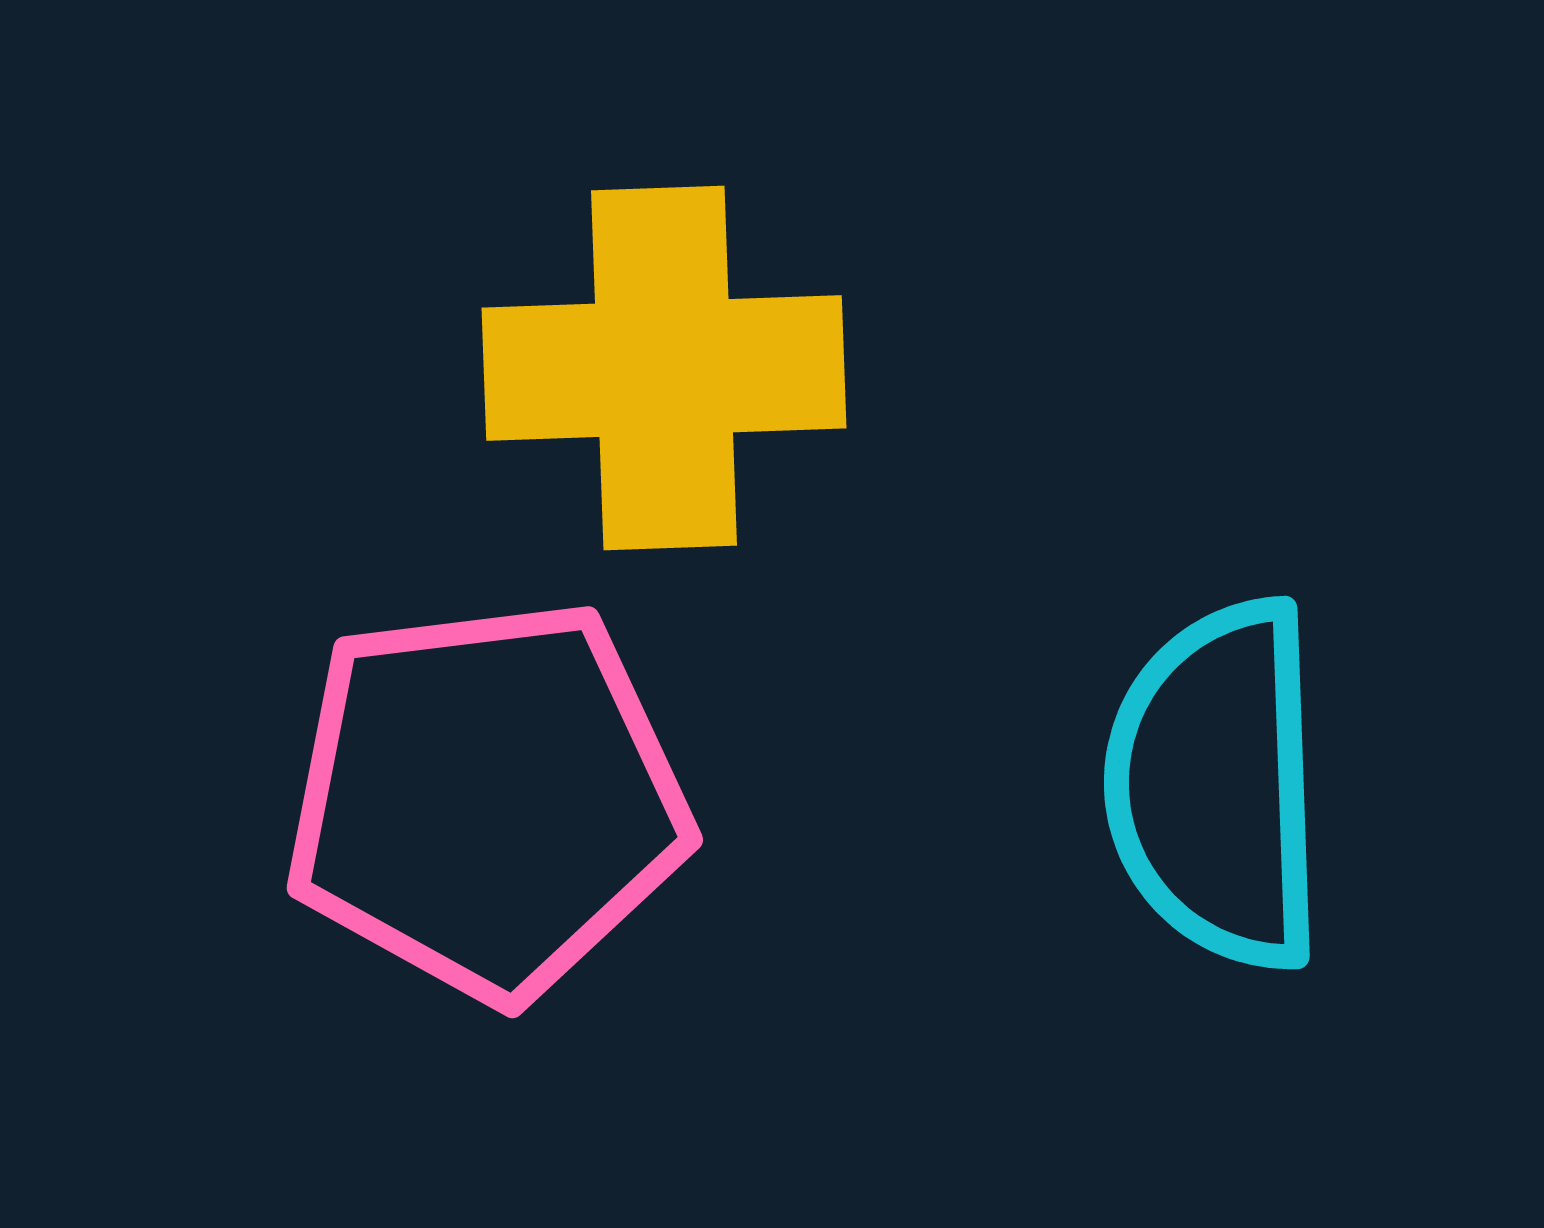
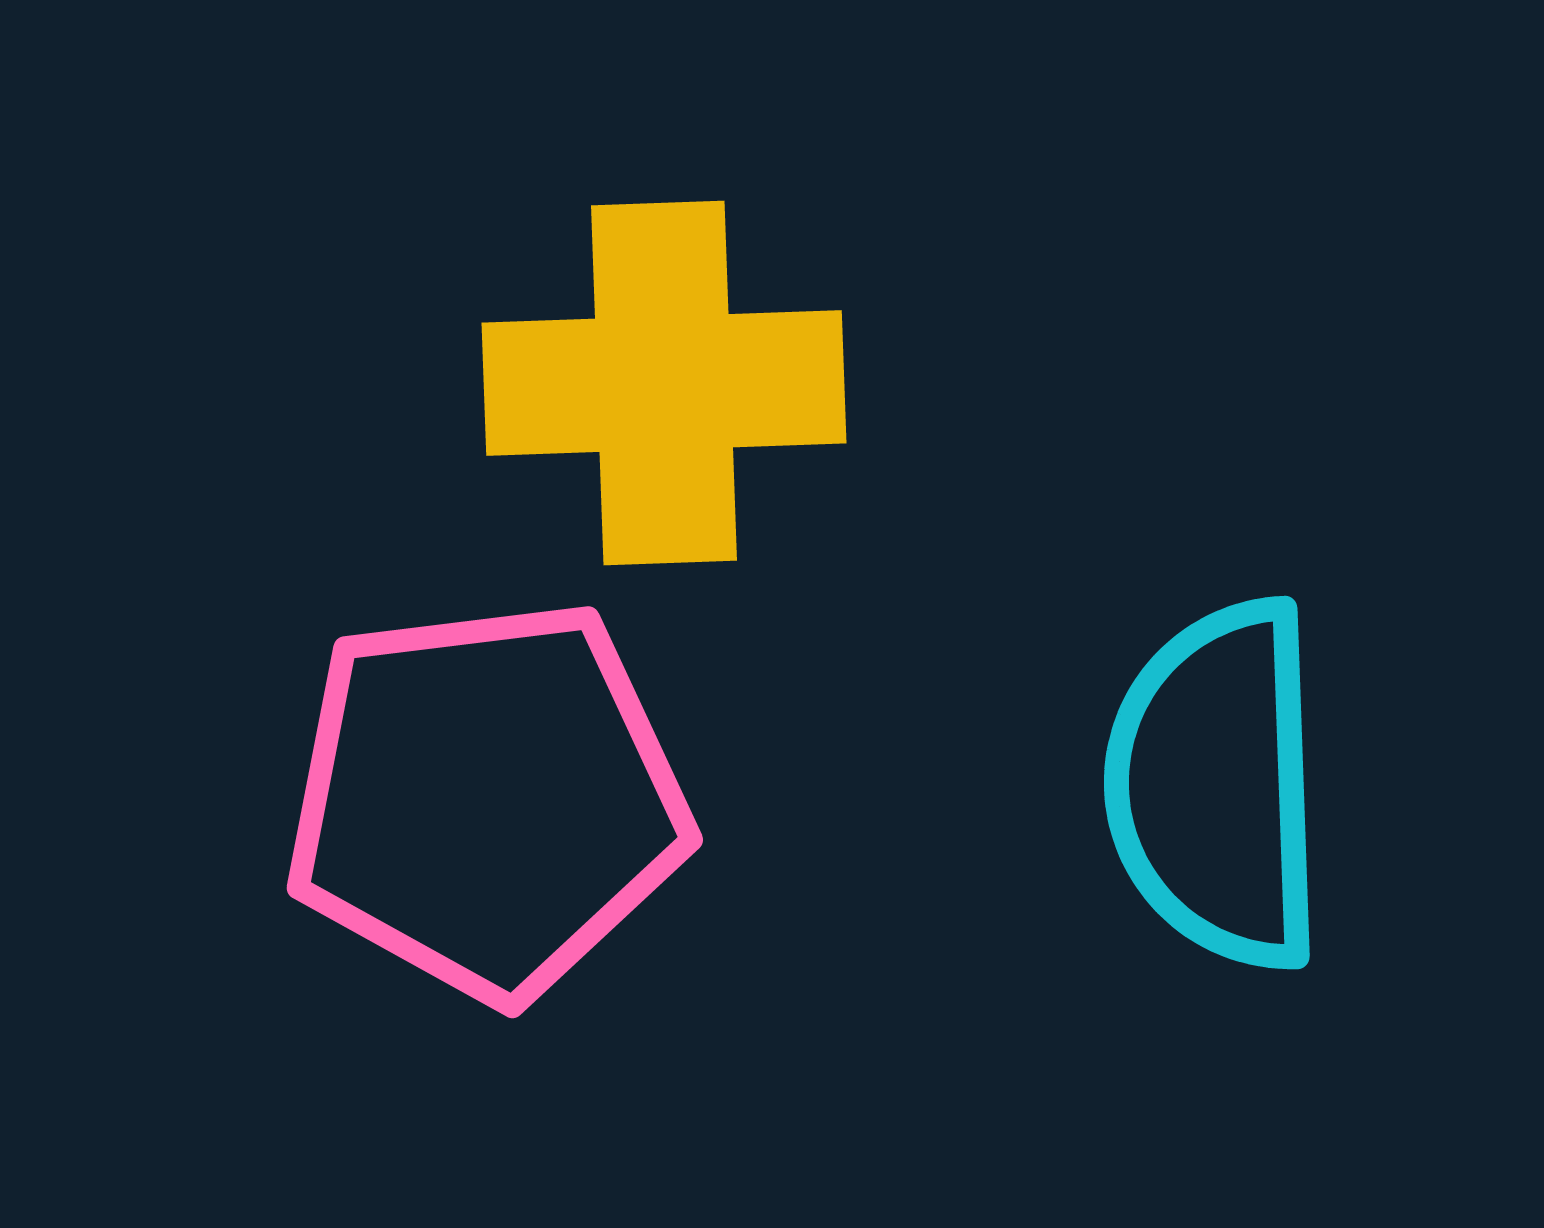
yellow cross: moved 15 px down
